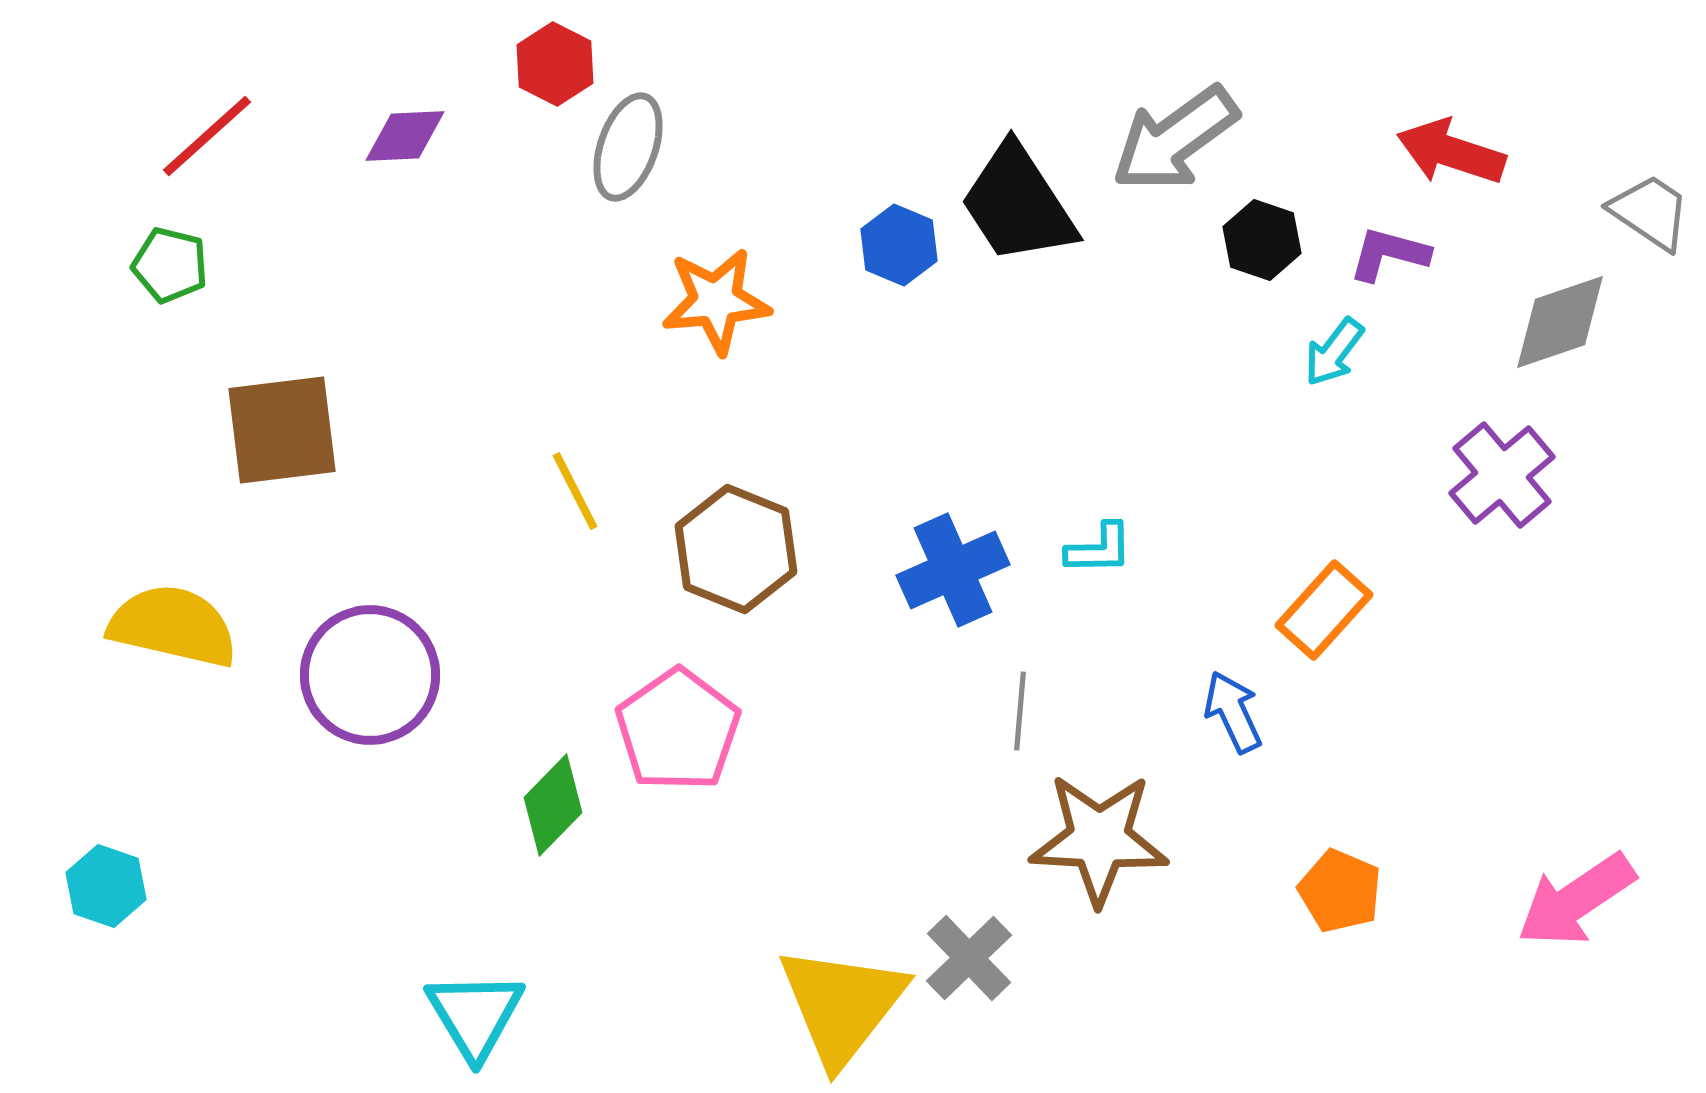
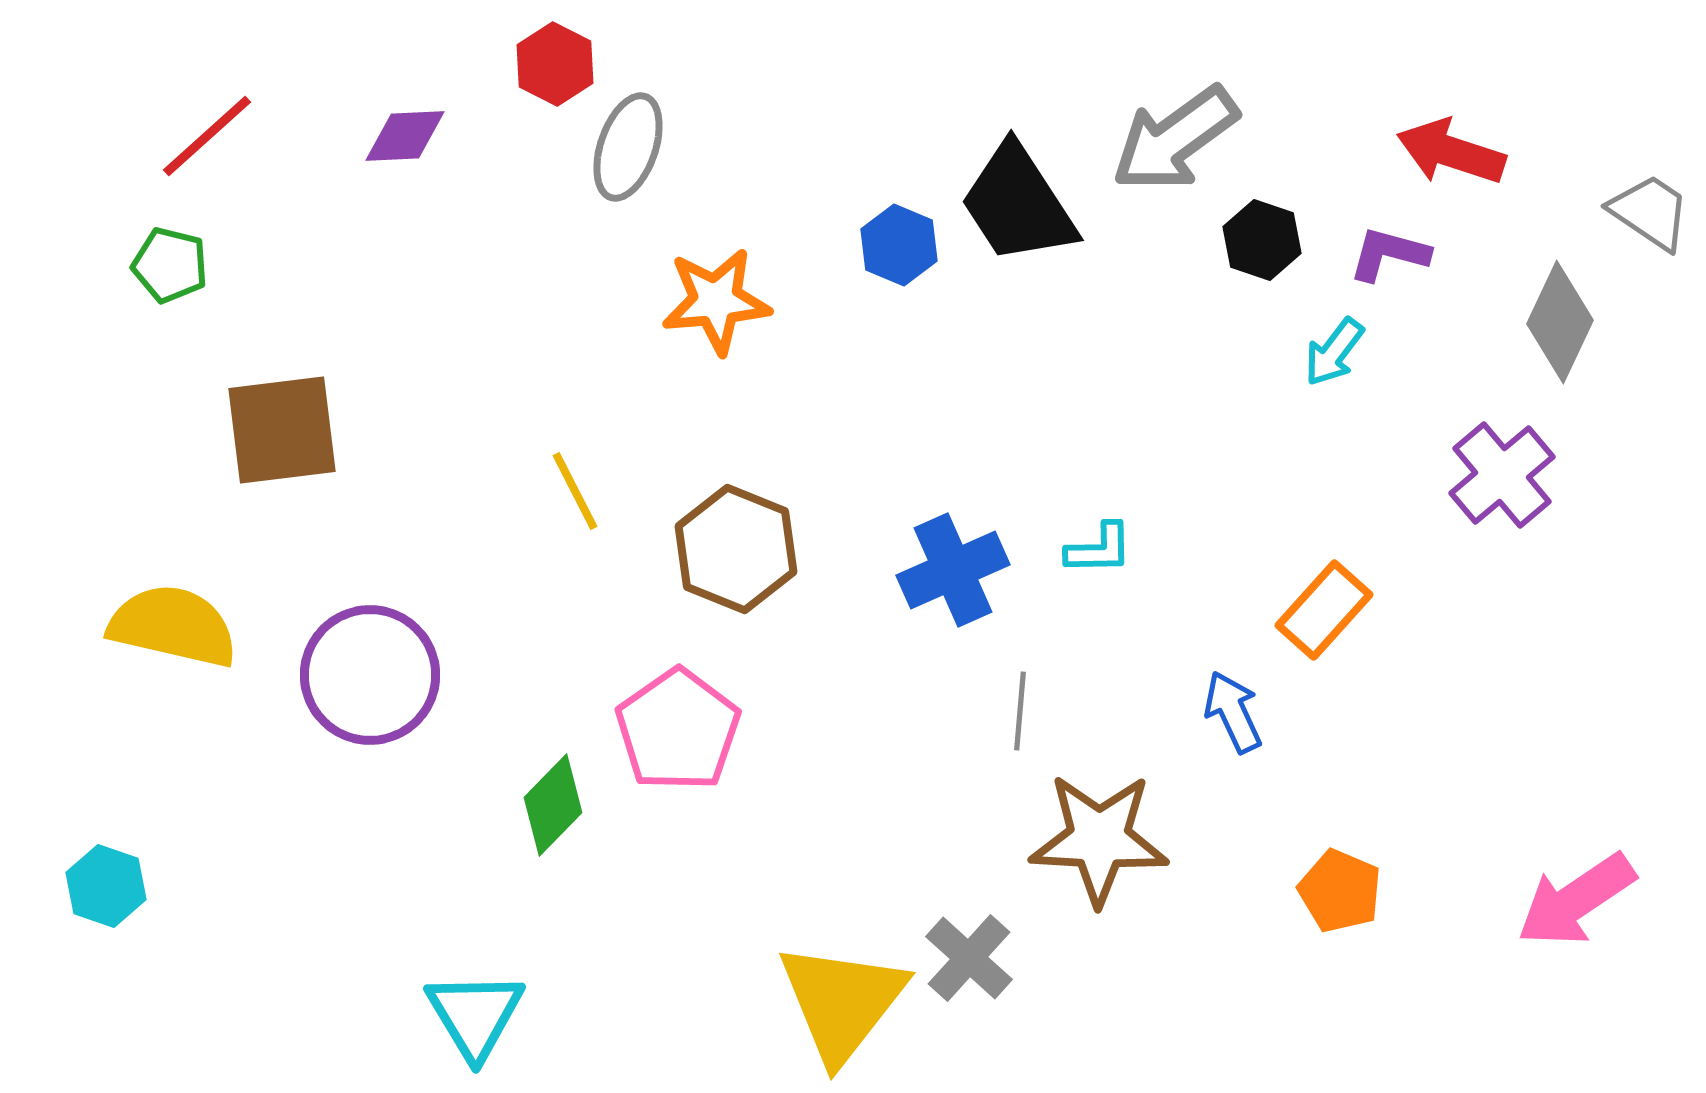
gray diamond: rotated 46 degrees counterclockwise
gray cross: rotated 4 degrees counterclockwise
yellow triangle: moved 3 px up
